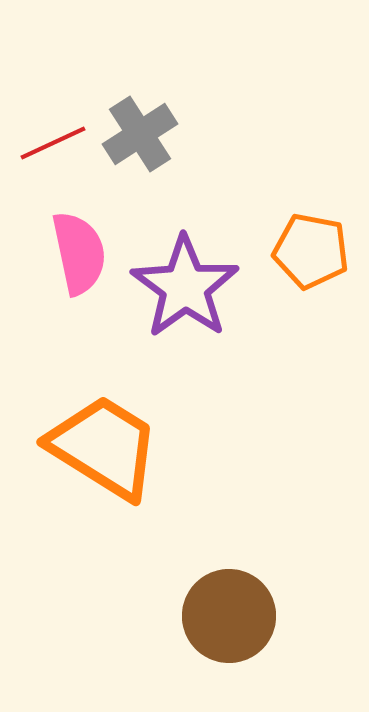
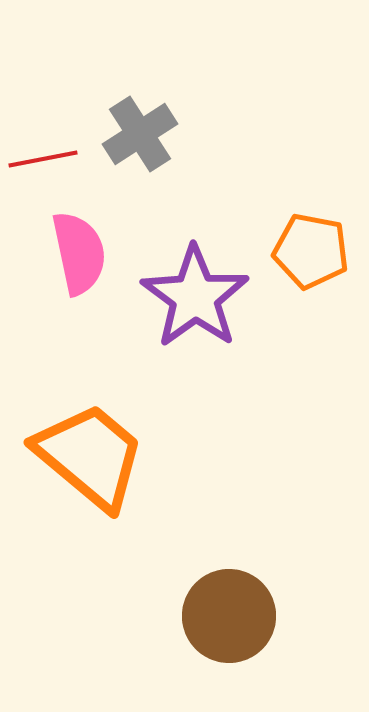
red line: moved 10 px left, 16 px down; rotated 14 degrees clockwise
purple star: moved 10 px right, 10 px down
orange trapezoid: moved 14 px left, 9 px down; rotated 8 degrees clockwise
